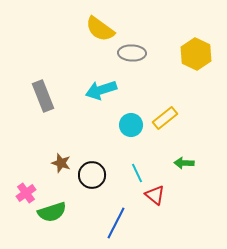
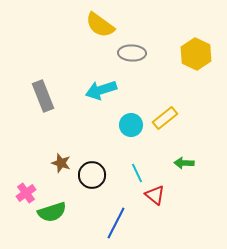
yellow semicircle: moved 4 px up
